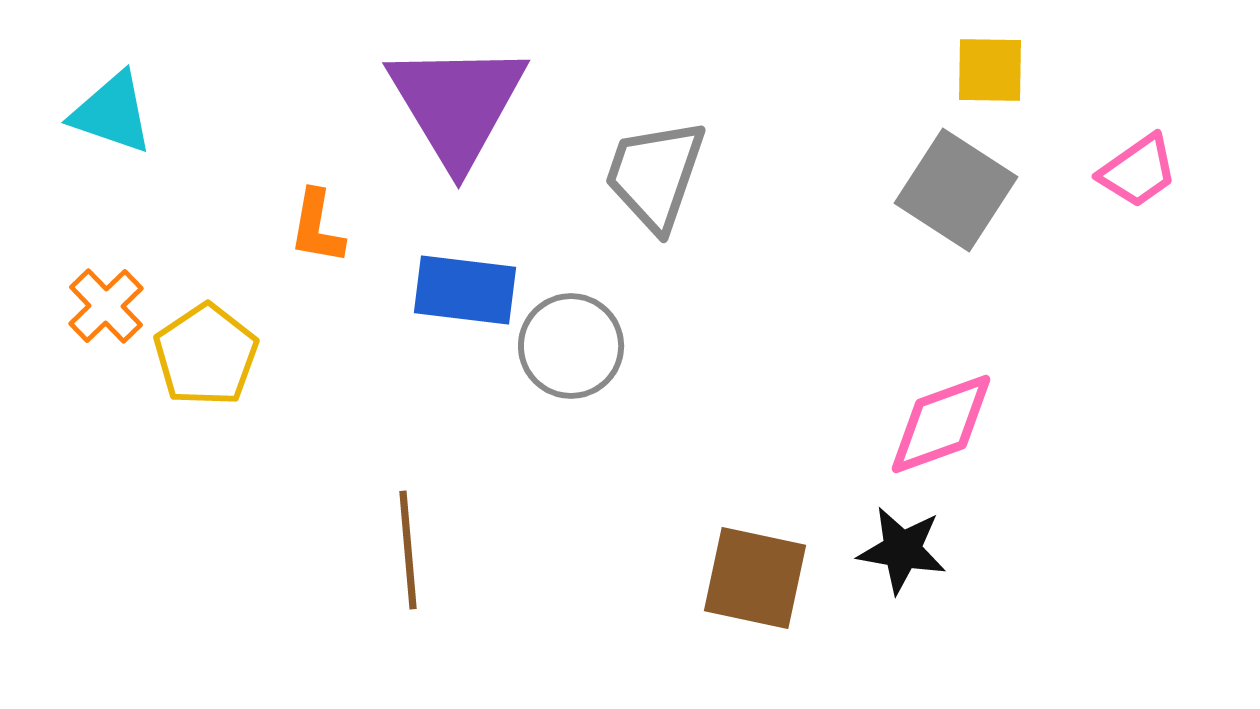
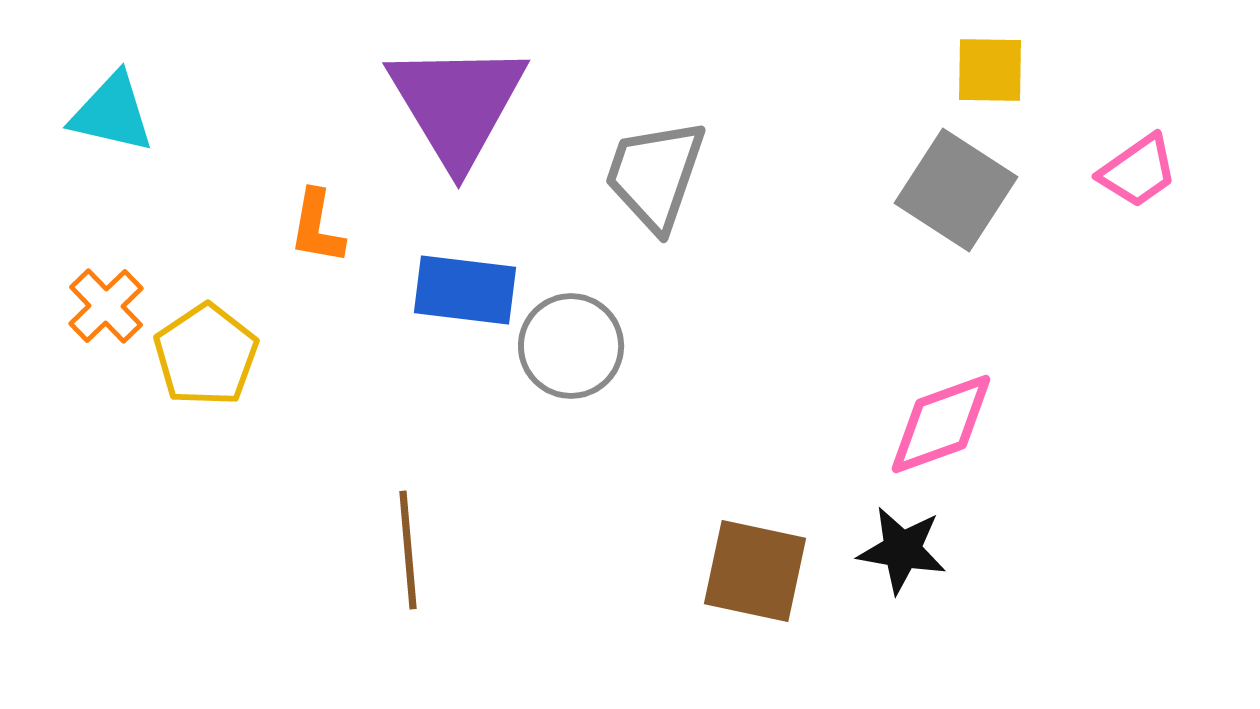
cyan triangle: rotated 6 degrees counterclockwise
brown square: moved 7 px up
